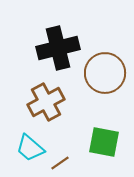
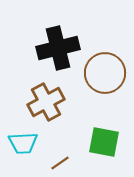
cyan trapezoid: moved 7 px left, 5 px up; rotated 44 degrees counterclockwise
